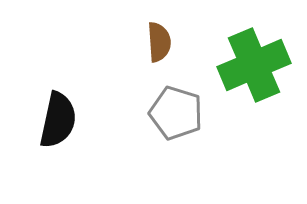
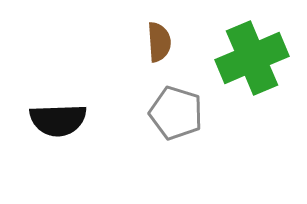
green cross: moved 2 px left, 7 px up
black semicircle: rotated 76 degrees clockwise
